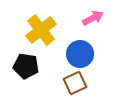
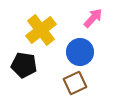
pink arrow: rotated 20 degrees counterclockwise
blue circle: moved 2 px up
black pentagon: moved 2 px left, 1 px up
